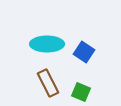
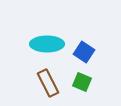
green square: moved 1 px right, 10 px up
